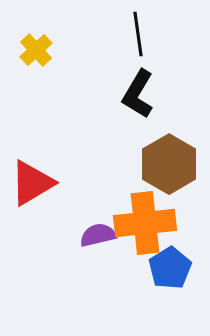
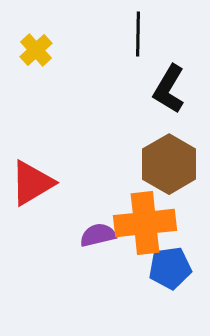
black line: rotated 9 degrees clockwise
black L-shape: moved 31 px right, 5 px up
blue pentagon: rotated 24 degrees clockwise
